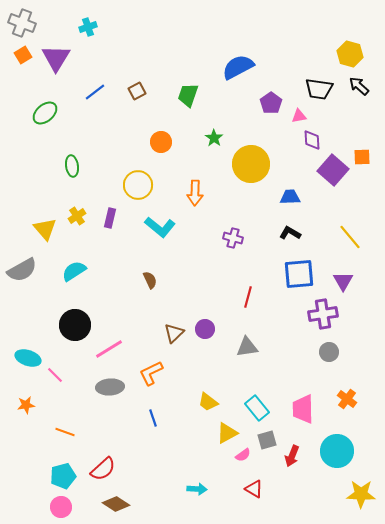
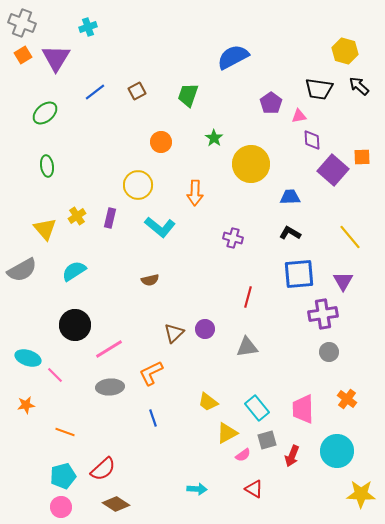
yellow hexagon at (350, 54): moved 5 px left, 3 px up
blue semicircle at (238, 67): moved 5 px left, 10 px up
green ellipse at (72, 166): moved 25 px left
brown semicircle at (150, 280): rotated 102 degrees clockwise
